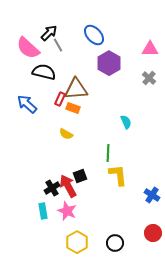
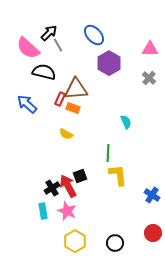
yellow hexagon: moved 2 px left, 1 px up
